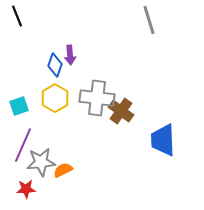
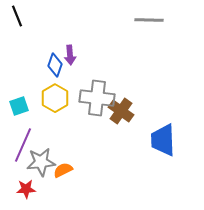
gray line: rotated 72 degrees counterclockwise
